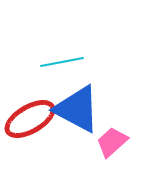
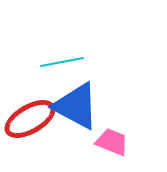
blue triangle: moved 1 px left, 3 px up
pink trapezoid: rotated 64 degrees clockwise
